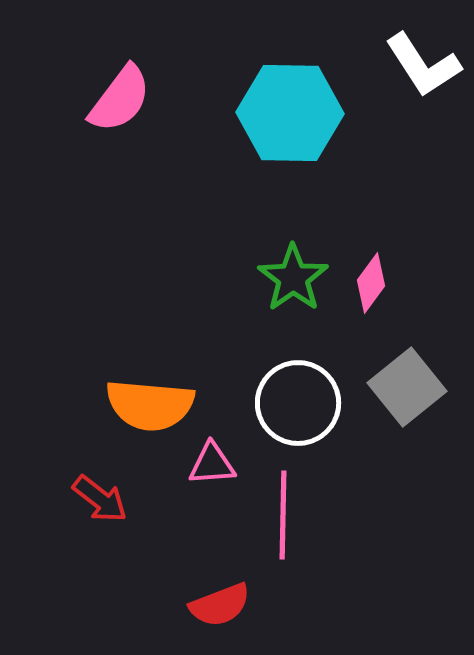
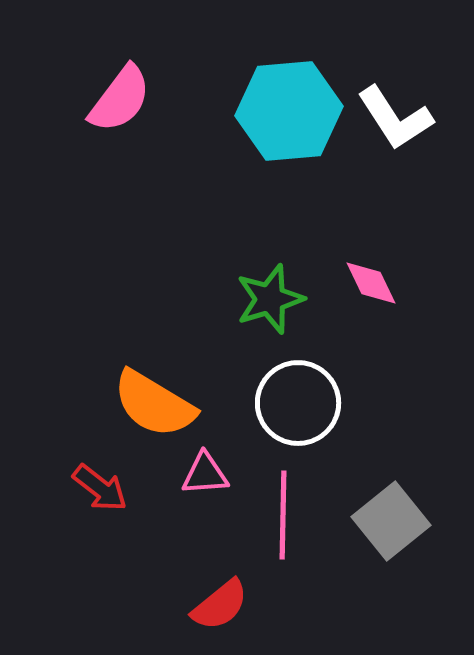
white L-shape: moved 28 px left, 53 px down
cyan hexagon: moved 1 px left, 2 px up; rotated 6 degrees counterclockwise
green star: moved 23 px left, 21 px down; rotated 18 degrees clockwise
pink diamond: rotated 62 degrees counterclockwise
gray square: moved 16 px left, 134 px down
orange semicircle: moved 4 px right, 1 px up; rotated 26 degrees clockwise
pink triangle: moved 7 px left, 10 px down
red arrow: moved 11 px up
red semicircle: rotated 18 degrees counterclockwise
